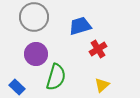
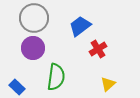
gray circle: moved 1 px down
blue trapezoid: rotated 20 degrees counterclockwise
purple circle: moved 3 px left, 6 px up
green semicircle: rotated 8 degrees counterclockwise
yellow triangle: moved 6 px right, 1 px up
